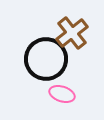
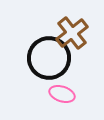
black circle: moved 3 px right, 1 px up
